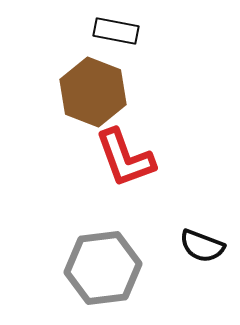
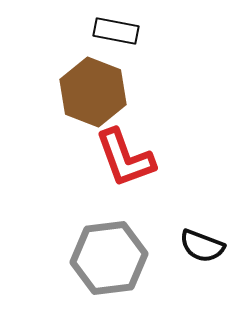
gray hexagon: moved 6 px right, 10 px up
